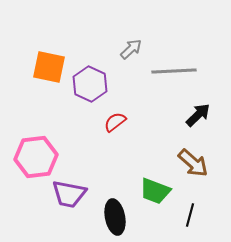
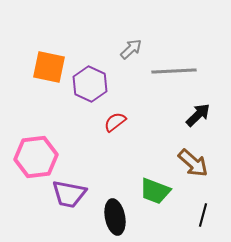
black line: moved 13 px right
